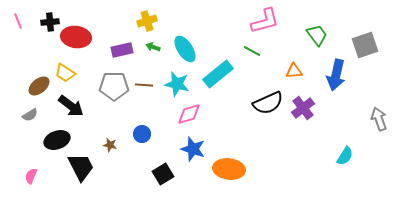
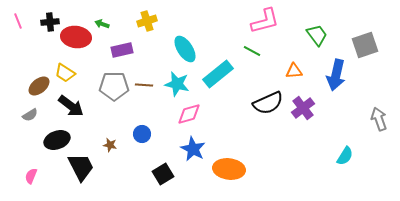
green arrow: moved 51 px left, 23 px up
blue star: rotated 10 degrees clockwise
